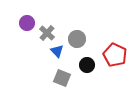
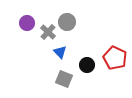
gray cross: moved 1 px right, 1 px up
gray circle: moved 10 px left, 17 px up
blue triangle: moved 3 px right, 1 px down
red pentagon: moved 3 px down
gray square: moved 2 px right, 1 px down
